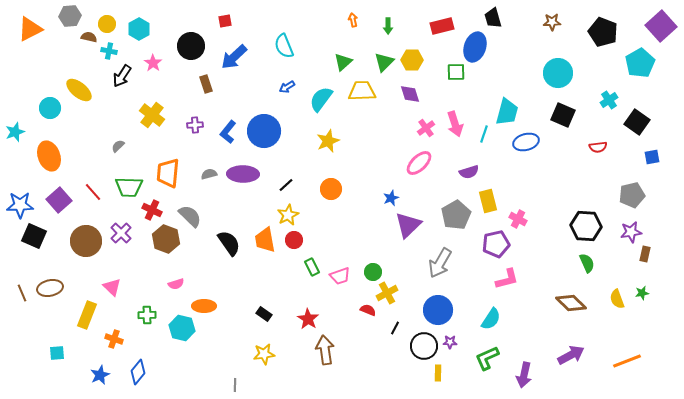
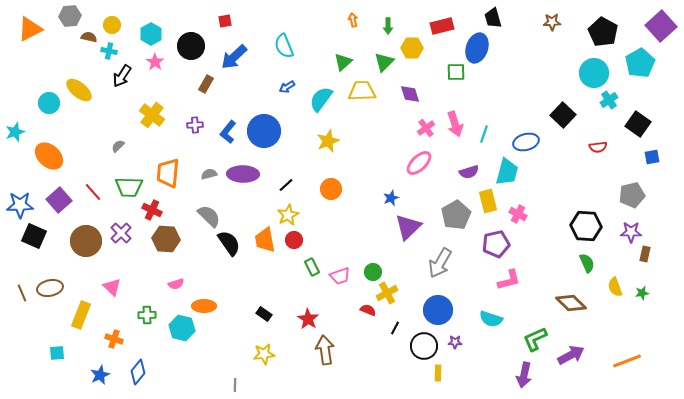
yellow circle at (107, 24): moved 5 px right, 1 px down
cyan hexagon at (139, 29): moved 12 px right, 5 px down
black pentagon at (603, 32): rotated 8 degrees clockwise
blue ellipse at (475, 47): moved 2 px right, 1 px down
yellow hexagon at (412, 60): moved 12 px up
pink star at (153, 63): moved 2 px right, 1 px up
cyan circle at (558, 73): moved 36 px right
brown rectangle at (206, 84): rotated 48 degrees clockwise
cyan circle at (50, 108): moved 1 px left, 5 px up
cyan trapezoid at (507, 112): moved 60 px down
black square at (563, 115): rotated 20 degrees clockwise
black square at (637, 122): moved 1 px right, 2 px down
orange ellipse at (49, 156): rotated 28 degrees counterclockwise
gray semicircle at (190, 216): moved 19 px right
pink cross at (518, 219): moved 5 px up
purple triangle at (408, 225): moved 2 px down
purple star at (631, 232): rotated 10 degrees clockwise
brown hexagon at (166, 239): rotated 16 degrees counterclockwise
pink L-shape at (507, 279): moved 2 px right, 1 px down
yellow semicircle at (617, 299): moved 2 px left, 12 px up
yellow rectangle at (87, 315): moved 6 px left
cyan semicircle at (491, 319): rotated 75 degrees clockwise
purple star at (450, 342): moved 5 px right
green L-shape at (487, 358): moved 48 px right, 19 px up
